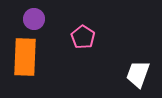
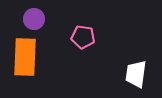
pink pentagon: rotated 25 degrees counterclockwise
white trapezoid: moved 2 px left; rotated 12 degrees counterclockwise
